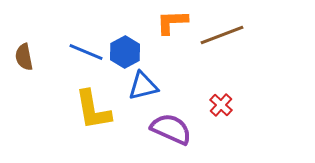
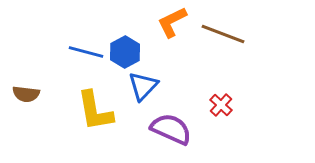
orange L-shape: rotated 24 degrees counterclockwise
brown line: moved 1 px right, 1 px up; rotated 42 degrees clockwise
blue line: rotated 8 degrees counterclockwise
brown semicircle: moved 2 px right, 37 px down; rotated 72 degrees counterclockwise
blue triangle: rotated 32 degrees counterclockwise
yellow L-shape: moved 2 px right, 1 px down
